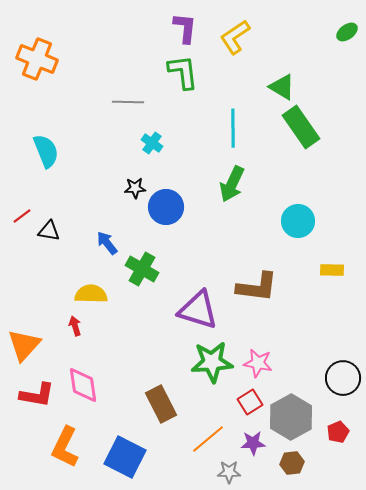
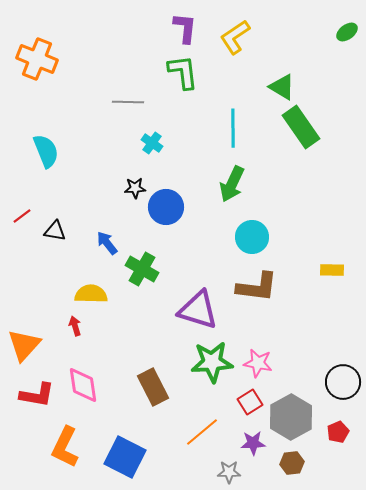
cyan circle: moved 46 px left, 16 px down
black triangle: moved 6 px right
black circle: moved 4 px down
brown rectangle: moved 8 px left, 17 px up
orange line: moved 6 px left, 7 px up
